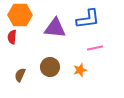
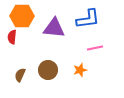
orange hexagon: moved 2 px right, 1 px down
purple triangle: moved 1 px left
brown circle: moved 2 px left, 3 px down
